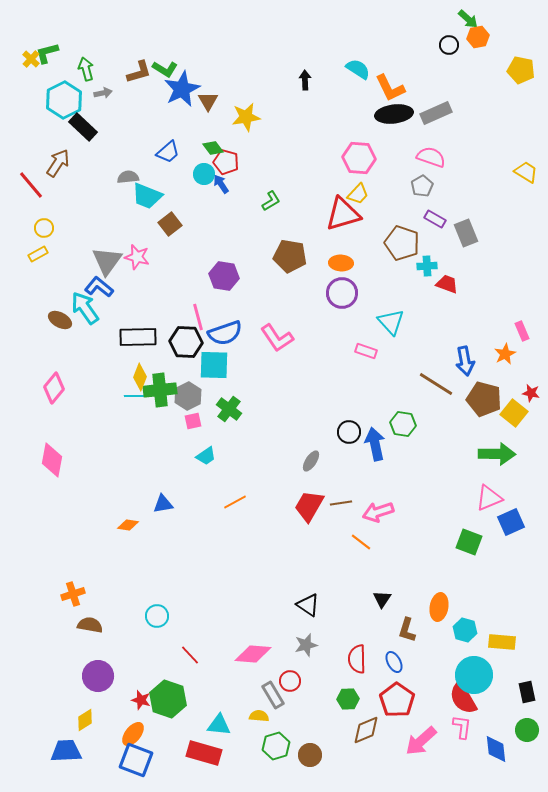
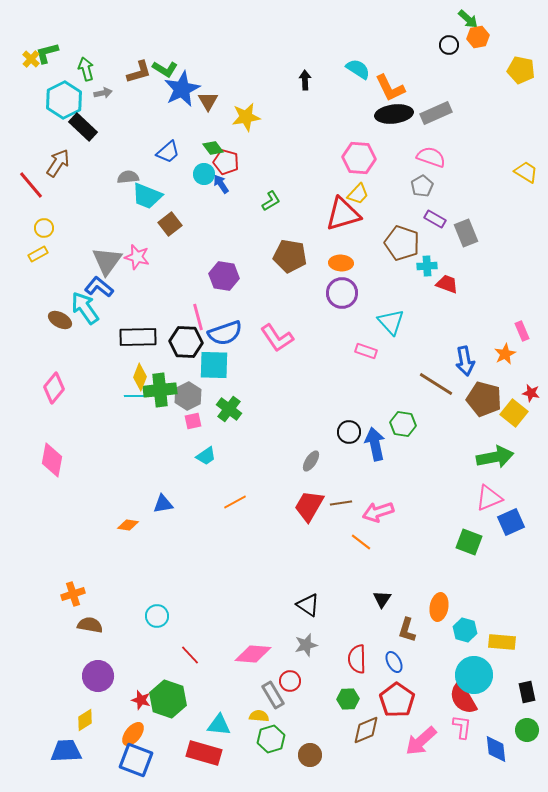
green arrow at (497, 454): moved 2 px left, 3 px down; rotated 12 degrees counterclockwise
green hexagon at (276, 746): moved 5 px left, 7 px up
